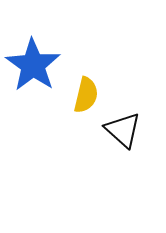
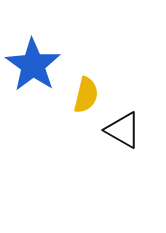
black triangle: rotated 12 degrees counterclockwise
